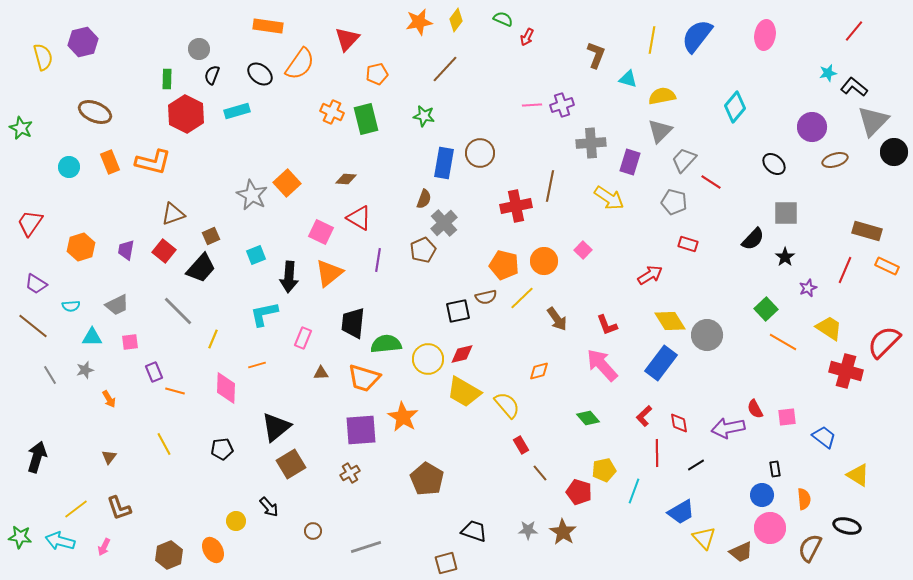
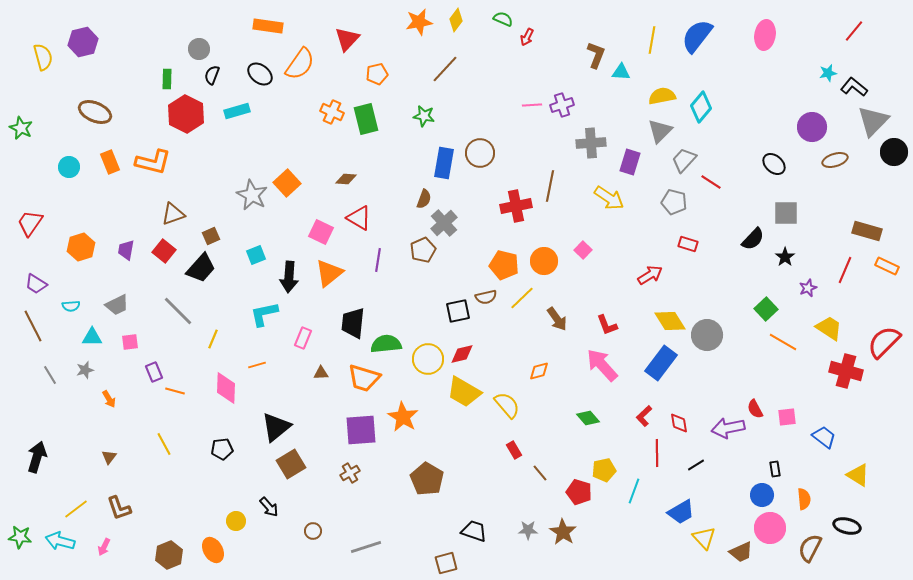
cyan triangle at (628, 79): moved 7 px left, 7 px up; rotated 12 degrees counterclockwise
cyan diamond at (735, 107): moved 34 px left
brown line at (33, 326): rotated 24 degrees clockwise
red rectangle at (521, 445): moved 7 px left, 5 px down
